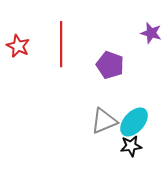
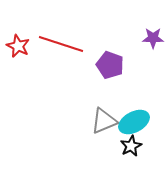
purple star: moved 2 px right, 5 px down; rotated 15 degrees counterclockwise
red line: rotated 72 degrees counterclockwise
cyan ellipse: rotated 20 degrees clockwise
black star: rotated 20 degrees counterclockwise
